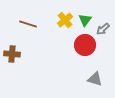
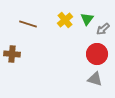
green triangle: moved 2 px right, 1 px up
red circle: moved 12 px right, 9 px down
